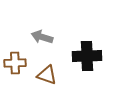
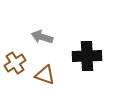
brown cross: rotated 30 degrees counterclockwise
brown triangle: moved 2 px left
